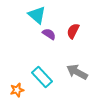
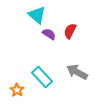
red semicircle: moved 3 px left
orange star: rotated 24 degrees counterclockwise
